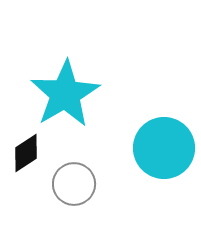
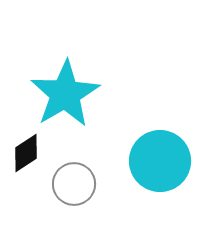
cyan circle: moved 4 px left, 13 px down
